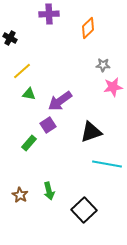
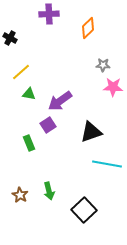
yellow line: moved 1 px left, 1 px down
pink star: rotated 12 degrees clockwise
green rectangle: rotated 63 degrees counterclockwise
